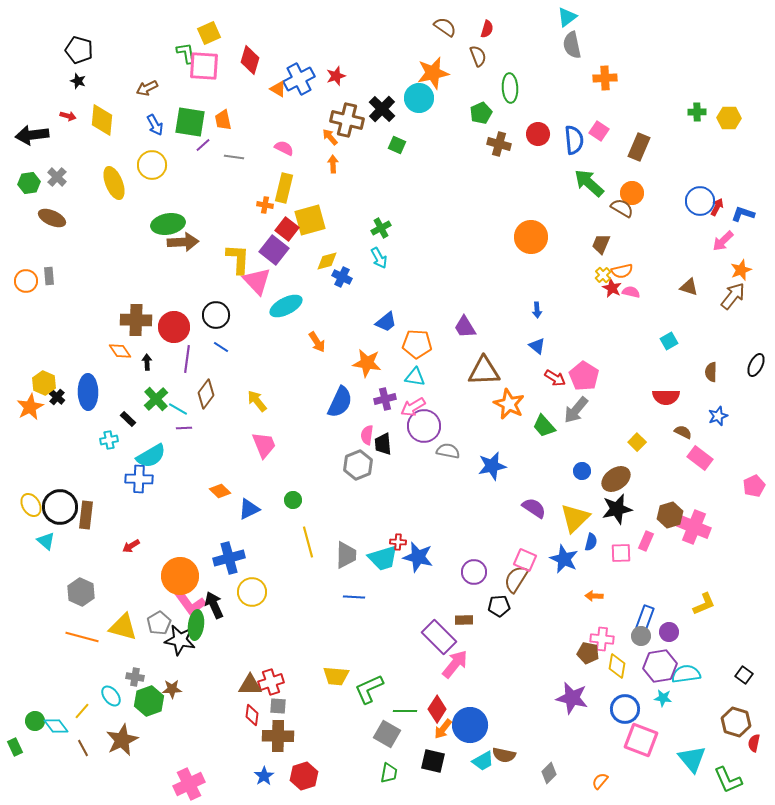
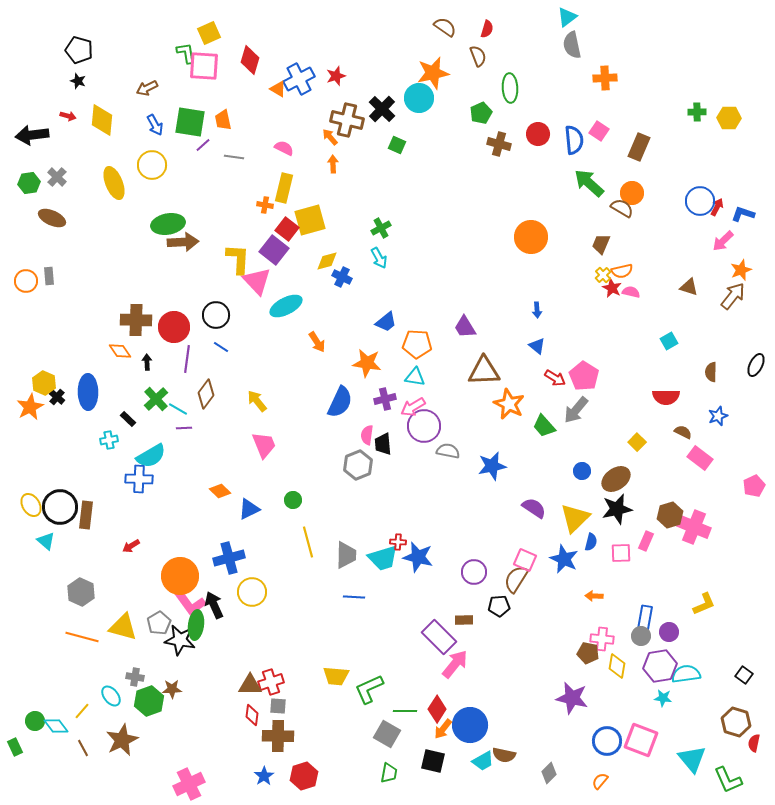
blue rectangle at (645, 618): rotated 10 degrees counterclockwise
blue circle at (625, 709): moved 18 px left, 32 px down
